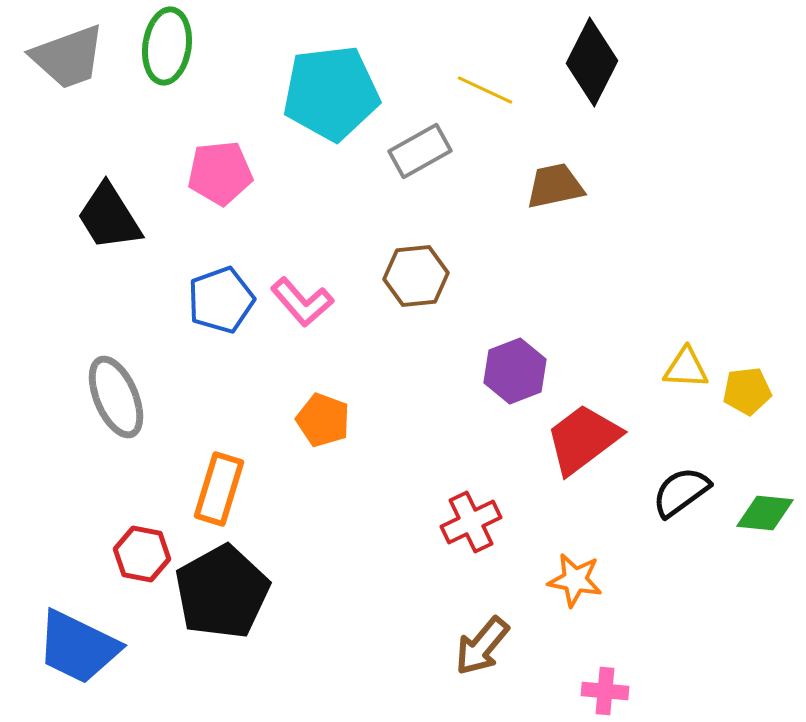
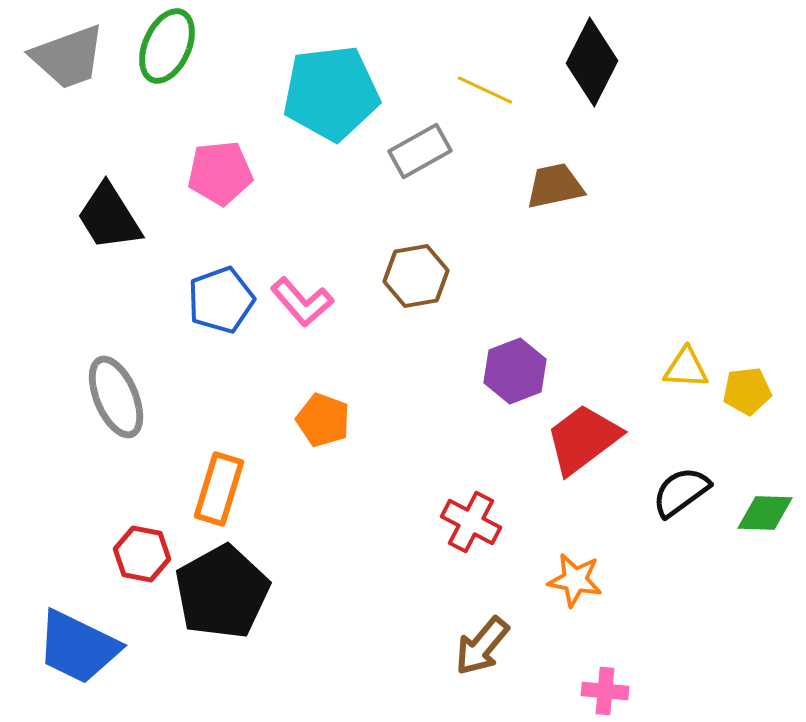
green ellipse: rotated 16 degrees clockwise
brown hexagon: rotated 4 degrees counterclockwise
green diamond: rotated 4 degrees counterclockwise
red cross: rotated 36 degrees counterclockwise
